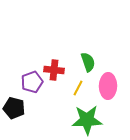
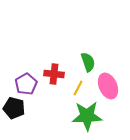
red cross: moved 4 px down
purple pentagon: moved 6 px left, 2 px down; rotated 10 degrees counterclockwise
pink ellipse: rotated 25 degrees counterclockwise
green star: moved 4 px up
